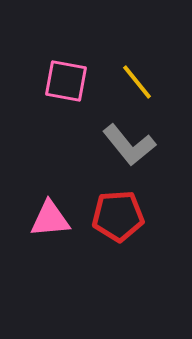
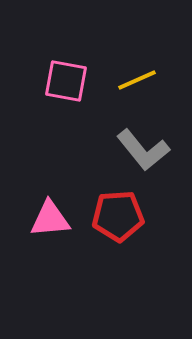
yellow line: moved 2 px up; rotated 75 degrees counterclockwise
gray L-shape: moved 14 px right, 5 px down
